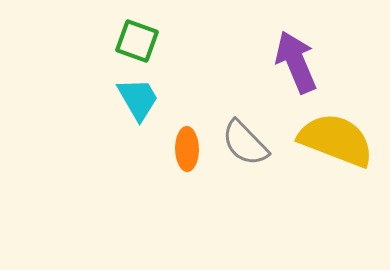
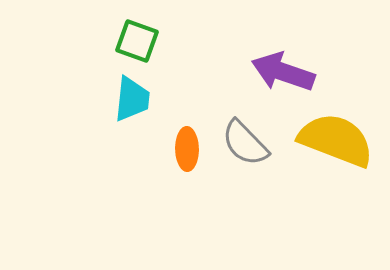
purple arrow: moved 13 px left, 10 px down; rotated 48 degrees counterclockwise
cyan trapezoid: moved 6 px left; rotated 36 degrees clockwise
